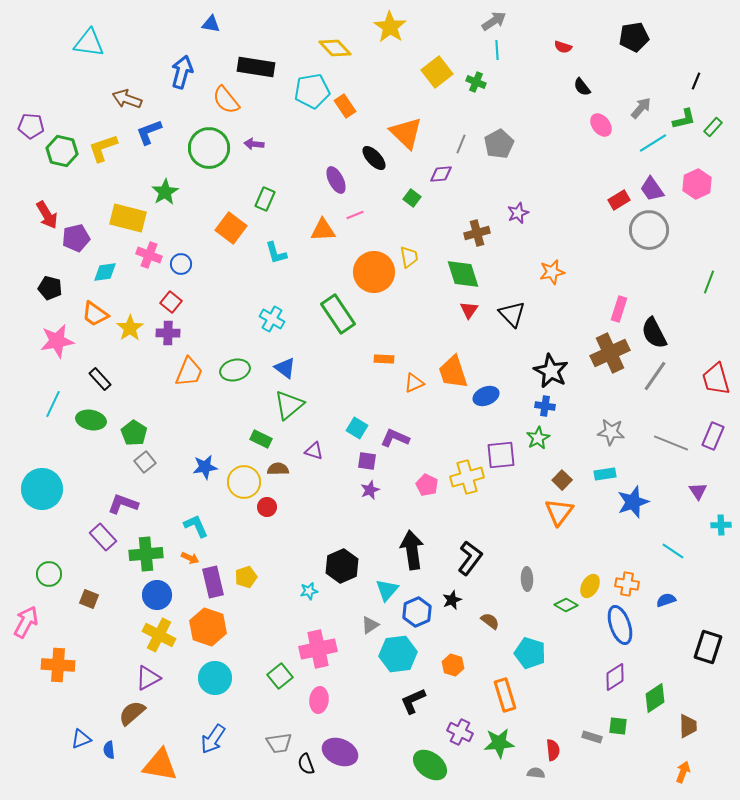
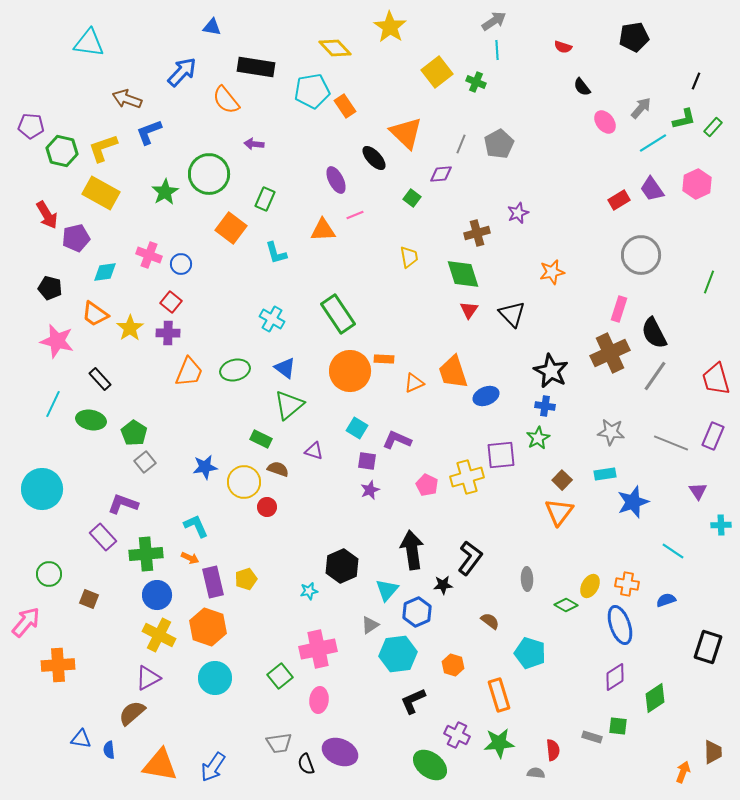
blue triangle at (211, 24): moved 1 px right, 3 px down
blue arrow at (182, 72): rotated 28 degrees clockwise
pink ellipse at (601, 125): moved 4 px right, 3 px up
green circle at (209, 148): moved 26 px down
yellow rectangle at (128, 218): moved 27 px left, 25 px up; rotated 15 degrees clockwise
gray circle at (649, 230): moved 8 px left, 25 px down
orange circle at (374, 272): moved 24 px left, 99 px down
pink star at (57, 341): rotated 24 degrees clockwise
purple L-shape at (395, 438): moved 2 px right, 2 px down
brown semicircle at (278, 469): rotated 20 degrees clockwise
yellow pentagon at (246, 577): moved 2 px down
black star at (452, 600): moved 9 px left, 15 px up; rotated 18 degrees clockwise
pink arrow at (26, 622): rotated 12 degrees clockwise
orange cross at (58, 665): rotated 8 degrees counterclockwise
orange rectangle at (505, 695): moved 6 px left
brown trapezoid at (688, 726): moved 25 px right, 26 px down
purple cross at (460, 732): moved 3 px left, 3 px down
blue triangle at (81, 739): rotated 30 degrees clockwise
blue arrow at (213, 739): moved 28 px down
